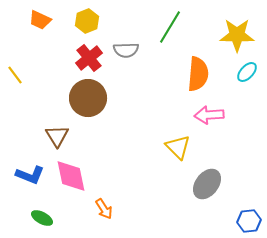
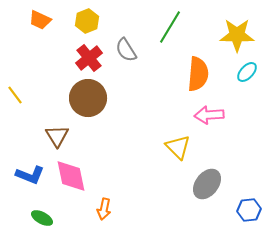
gray semicircle: rotated 60 degrees clockwise
yellow line: moved 20 px down
orange arrow: rotated 45 degrees clockwise
blue hexagon: moved 11 px up
